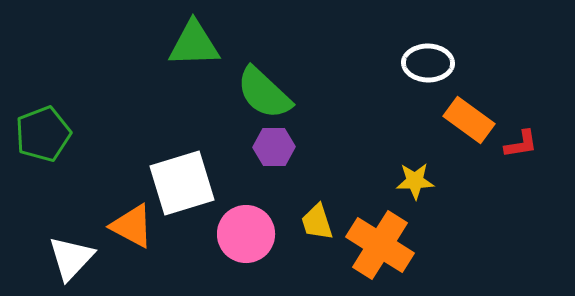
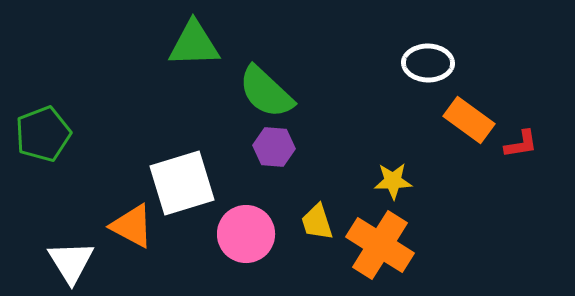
green semicircle: moved 2 px right, 1 px up
purple hexagon: rotated 6 degrees clockwise
yellow star: moved 22 px left
white triangle: moved 4 px down; rotated 15 degrees counterclockwise
